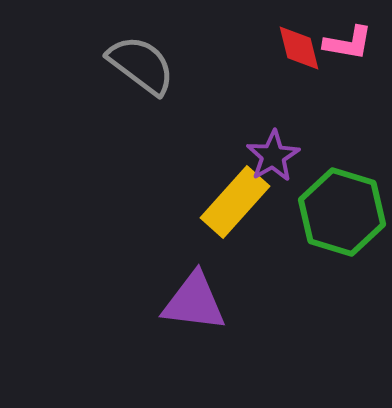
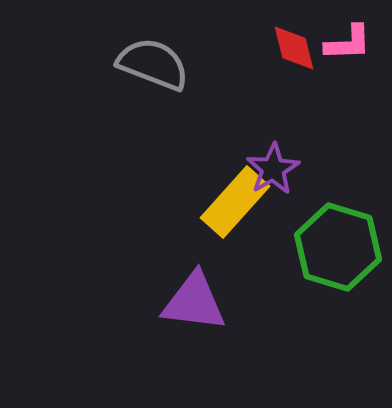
pink L-shape: rotated 12 degrees counterclockwise
red diamond: moved 5 px left
gray semicircle: moved 12 px right, 1 px up; rotated 16 degrees counterclockwise
purple star: moved 13 px down
green hexagon: moved 4 px left, 35 px down
